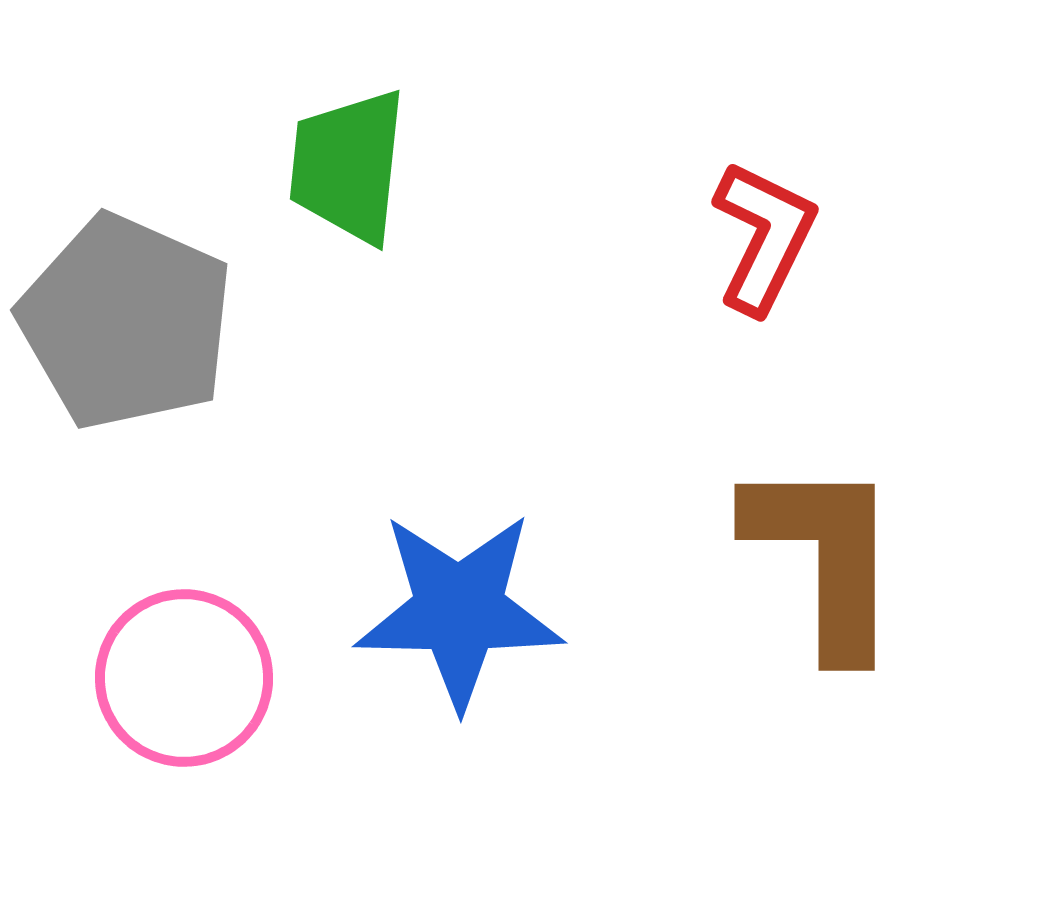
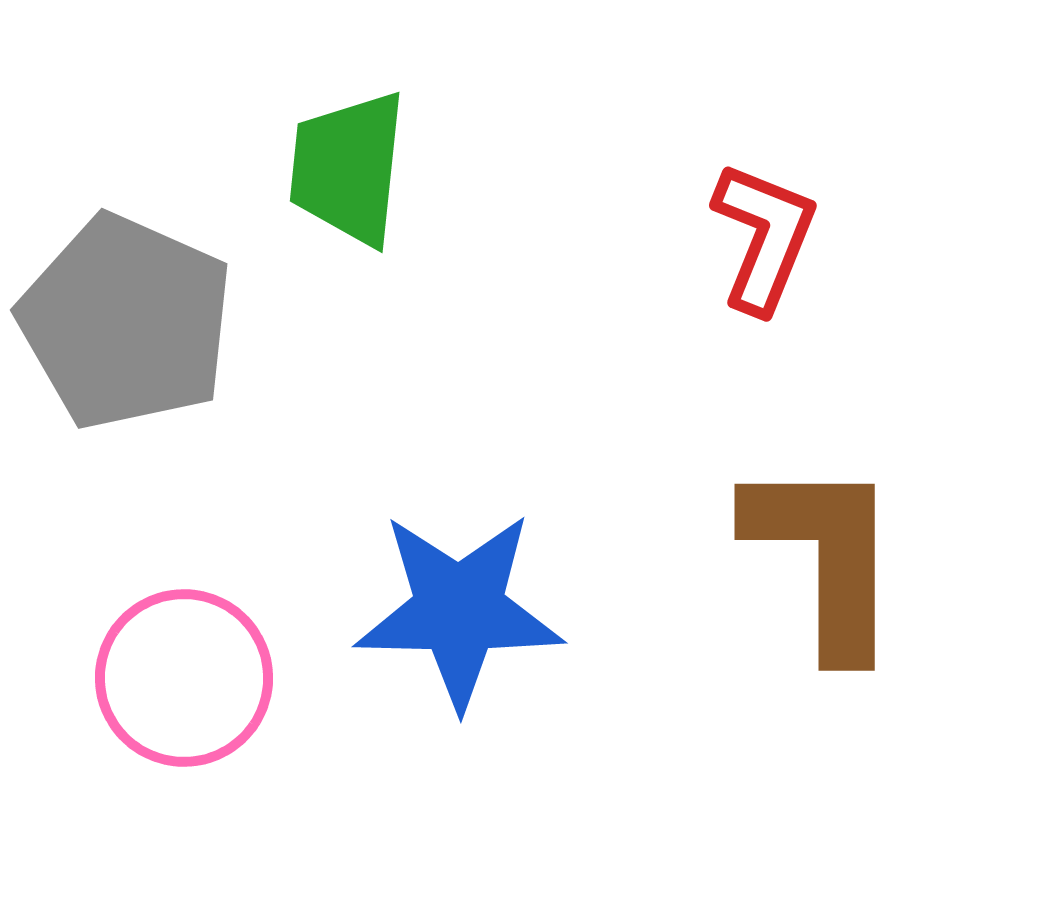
green trapezoid: moved 2 px down
red L-shape: rotated 4 degrees counterclockwise
